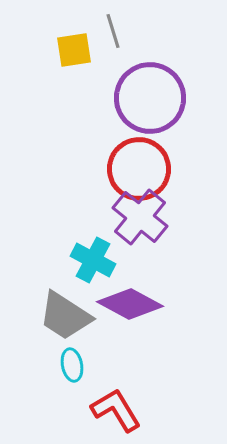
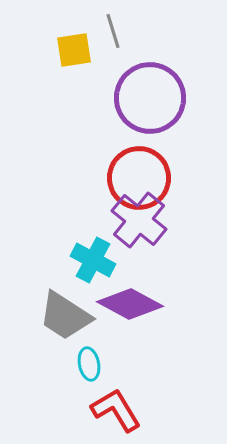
red circle: moved 9 px down
purple cross: moved 1 px left, 3 px down
cyan ellipse: moved 17 px right, 1 px up
